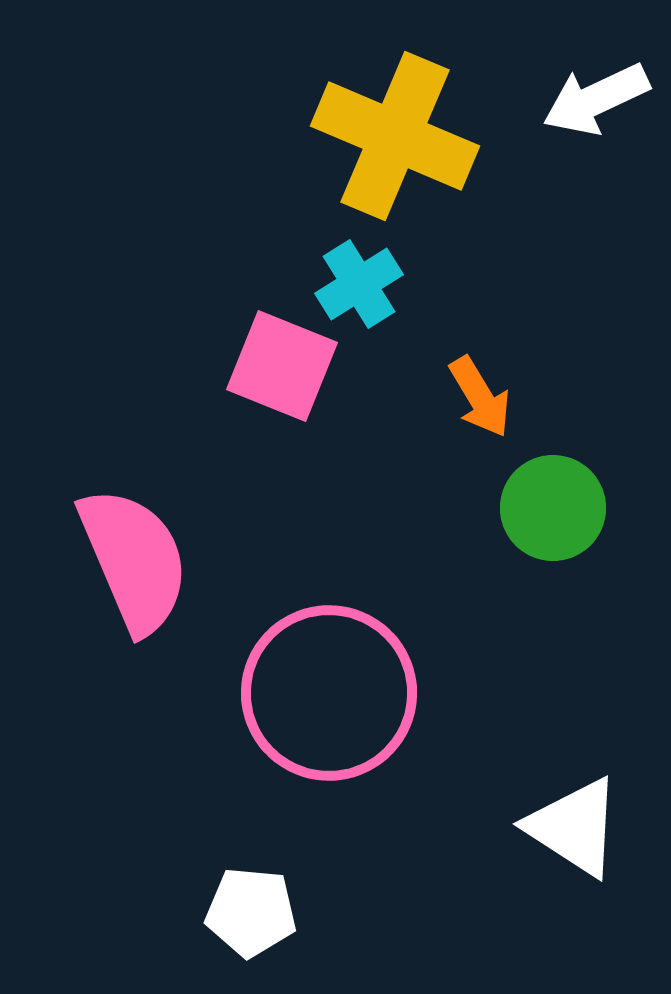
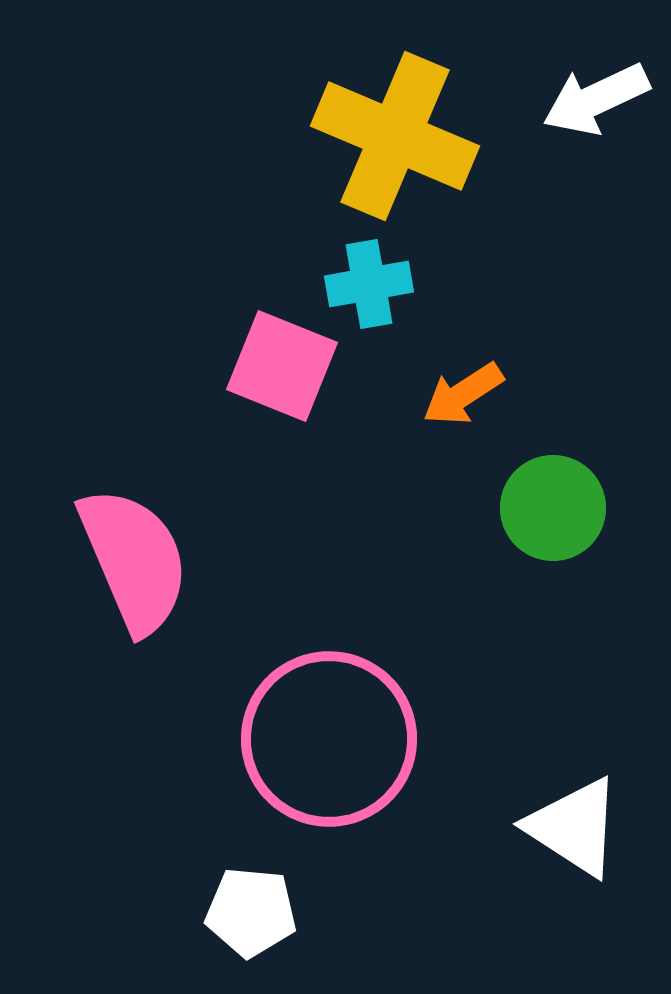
cyan cross: moved 10 px right; rotated 22 degrees clockwise
orange arrow: moved 17 px left, 3 px up; rotated 88 degrees clockwise
pink circle: moved 46 px down
